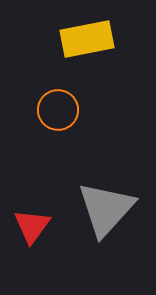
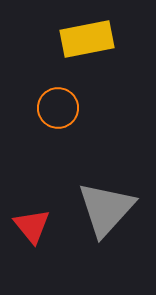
orange circle: moved 2 px up
red triangle: rotated 15 degrees counterclockwise
